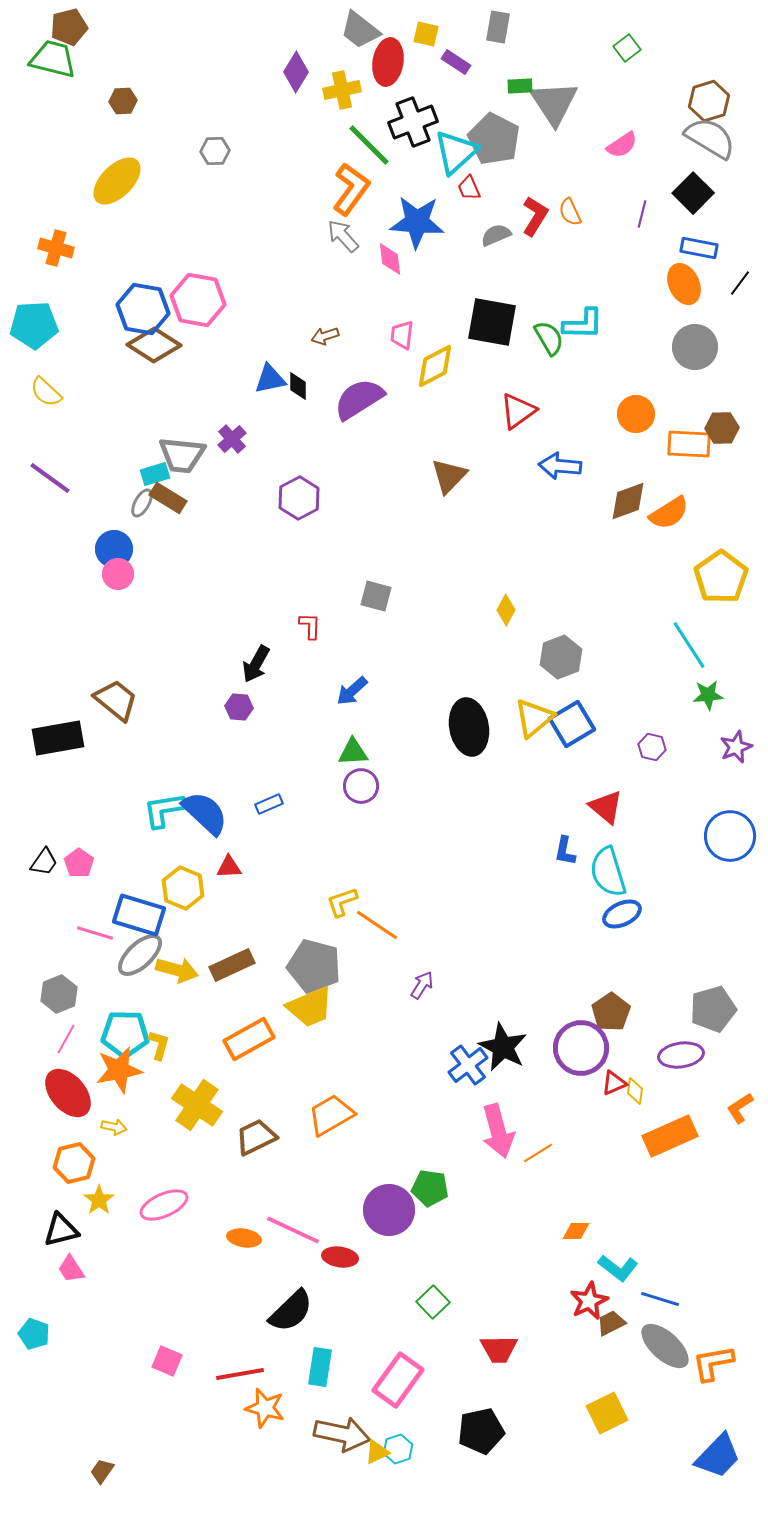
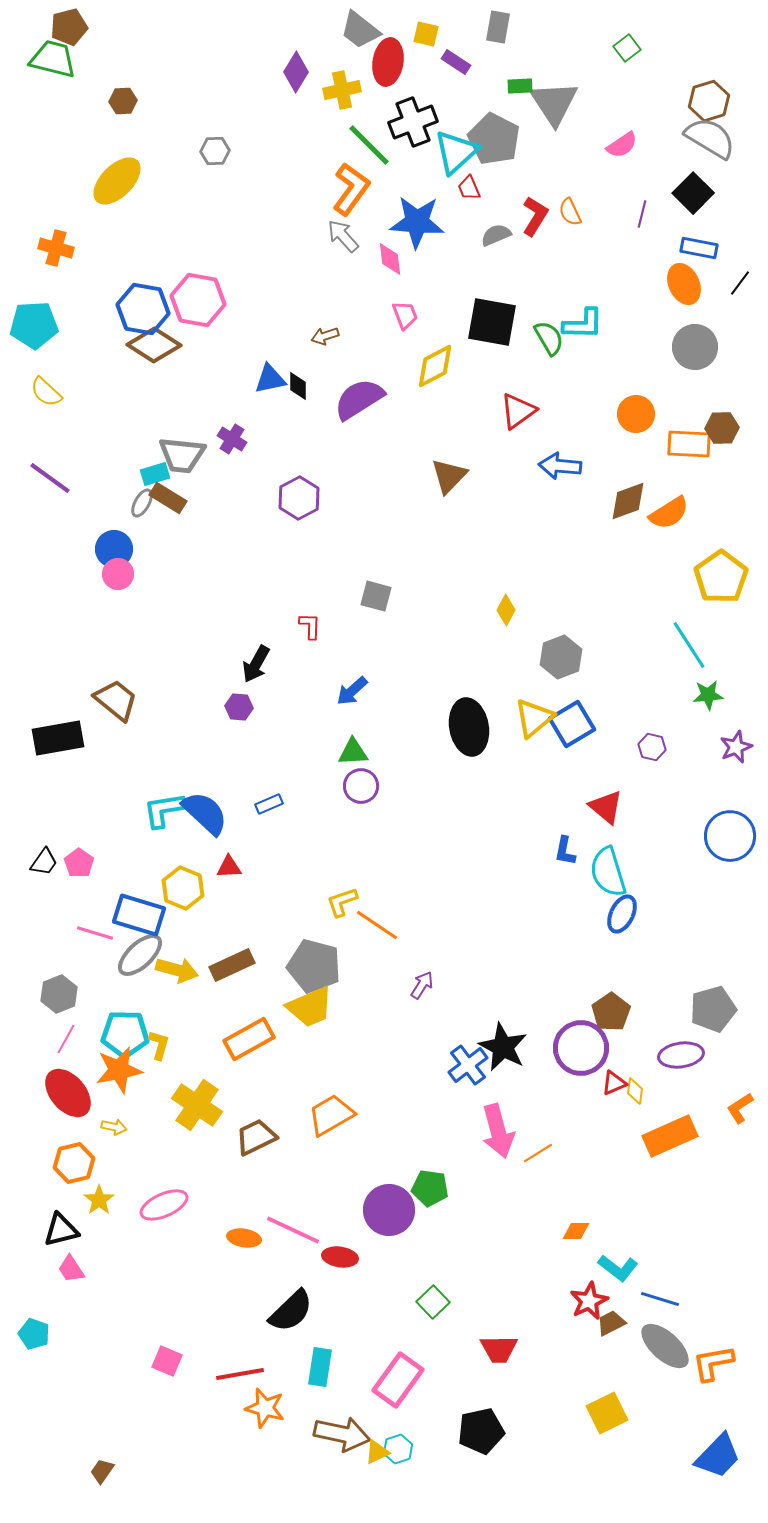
pink trapezoid at (402, 335): moved 3 px right, 20 px up; rotated 152 degrees clockwise
purple cross at (232, 439): rotated 16 degrees counterclockwise
blue ellipse at (622, 914): rotated 39 degrees counterclockwise
